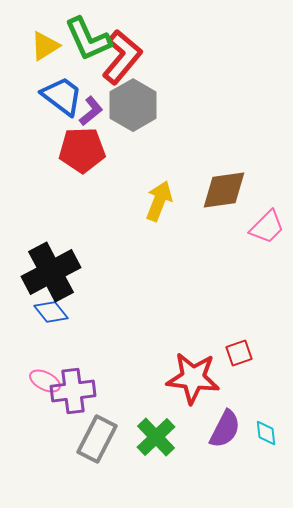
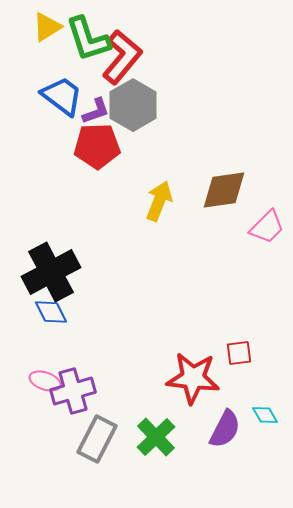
green L-shape: rotated 6 degrees clockwise
yellow triangle: moved 2 px right, 19 px up
purple L-shape: moved 5 px right; rotated 20 degrees clockwise
red pentagon: moved 15 px right, 4 px up
blue diamond: rotated 12 degrees clockwise
red square: rotated 12 degrees clockwise
pink ellipse: rotated 8 degrees counterclockwise
purple cross: rotated 9 degrees counterclockwise
cyan diamond: moved 1 px left, 18 px up; rotated 24 degrees counterclockwise
